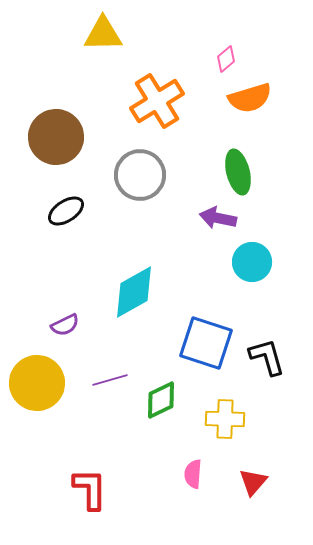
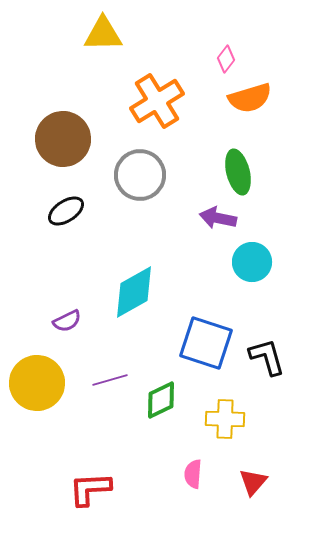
pink diamond: rotated 12 degrees counterclockwise
brown circle: moved 7 px right, 2 px down
purple semicircle: moved 2 px right, 4 px up
red L-shape: rotated 93 degrees counterclockwise
